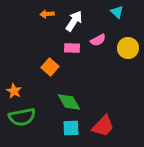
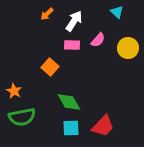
orange arrow: rotated 40 degrees counterclockwise
pink semicircle: rotated 21 degrees counterclockwise
pink rectangle: moved 3 px up
